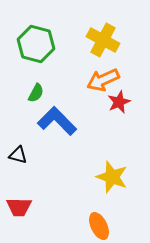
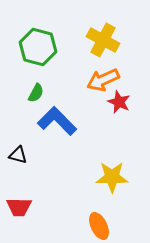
green hexagon: moved 2 px right, 3 px down
red star: rotated 25 degrees counterclockwise
yellow star: rotated 20 degrees counterclockwise
